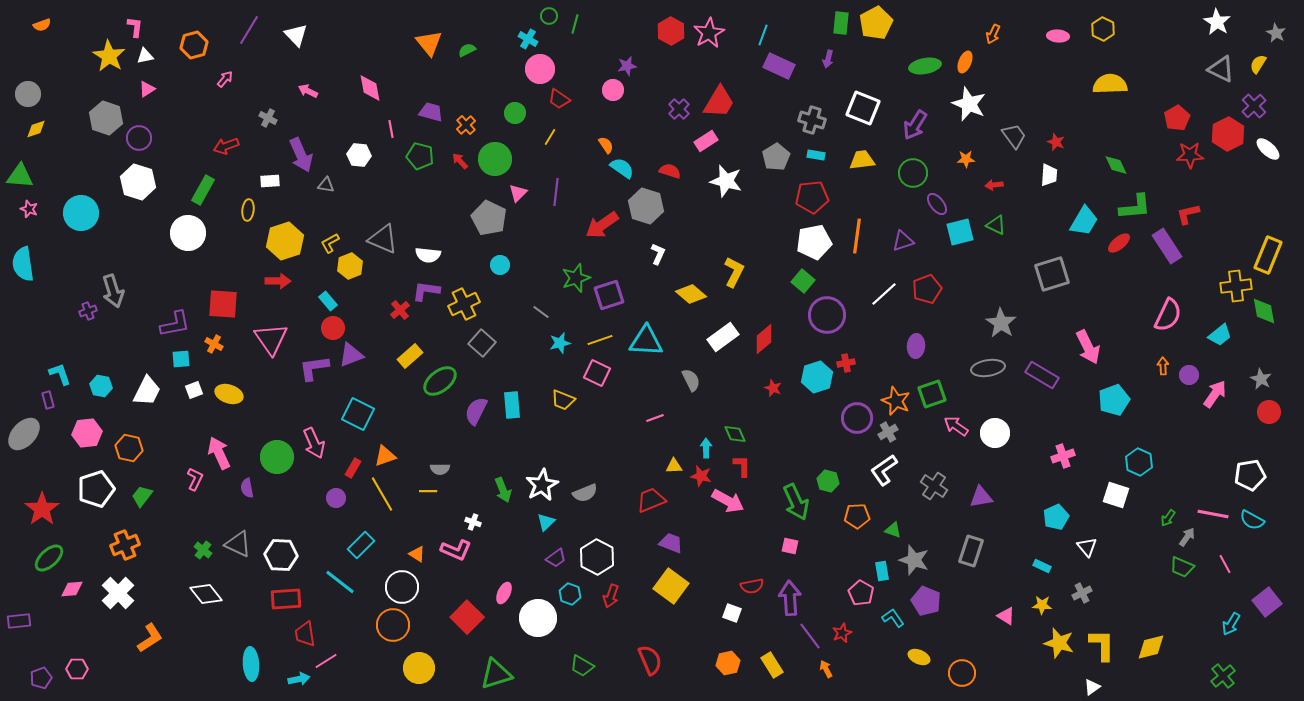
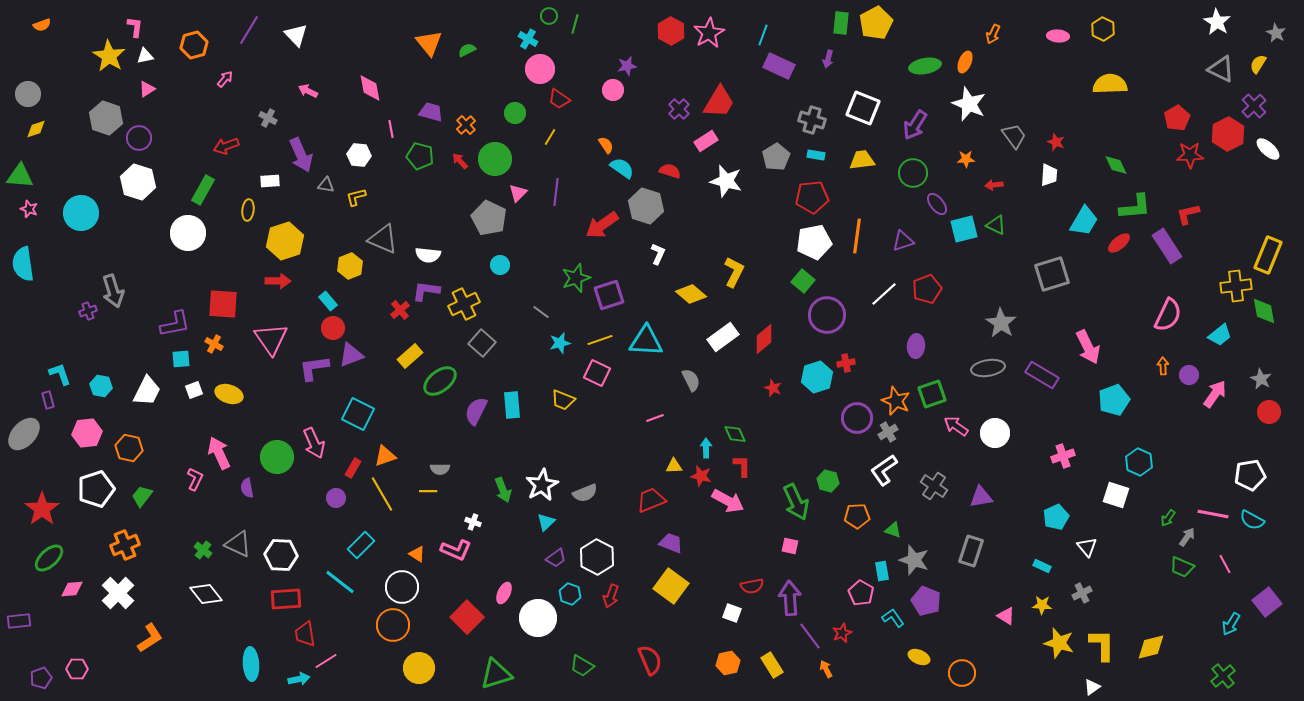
cyan square at (960, 232): moved 4 px right, 3 px up
yellow L-shape at (330, 243): moved 26 px right, 46 px up; rotated 15 degrees clockwise
